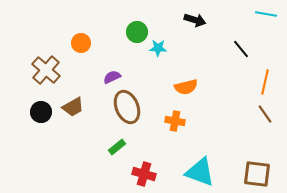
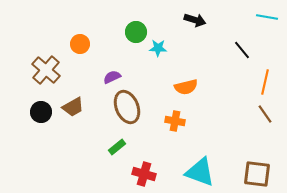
cyan line: moved 1 px right, 3 px down
green circle: moved 1 px left
orange circle: moved 1 px left, 1 px down
black line: moved 1 px right, 1 px down
